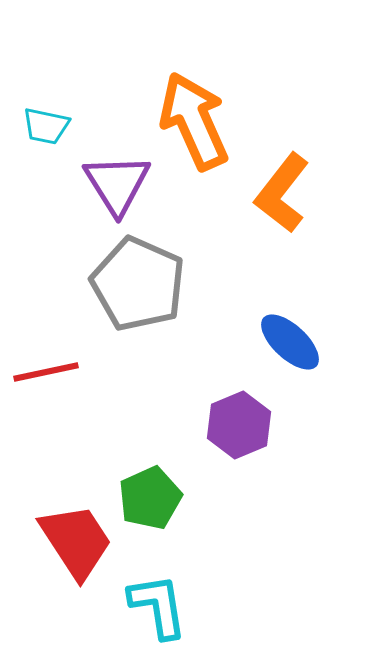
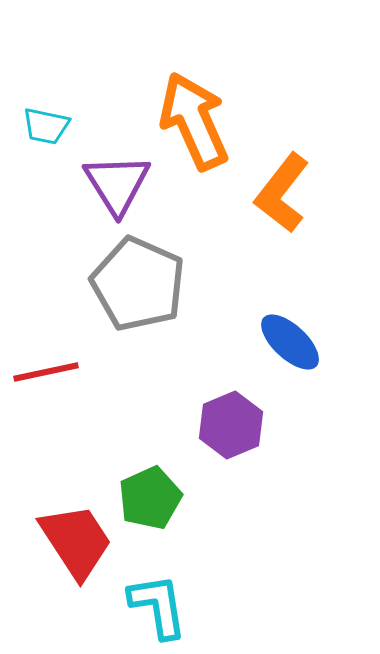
purple hexagon: moved 8 px left
